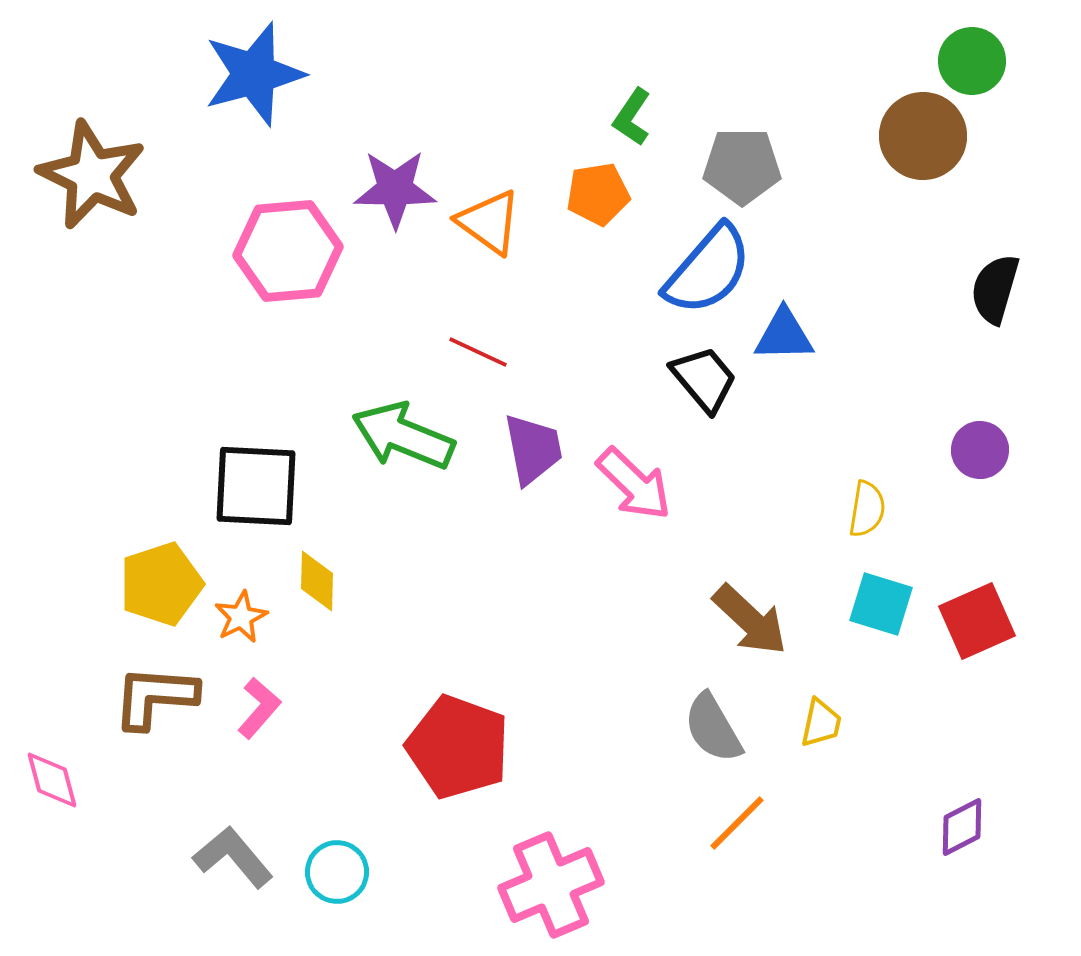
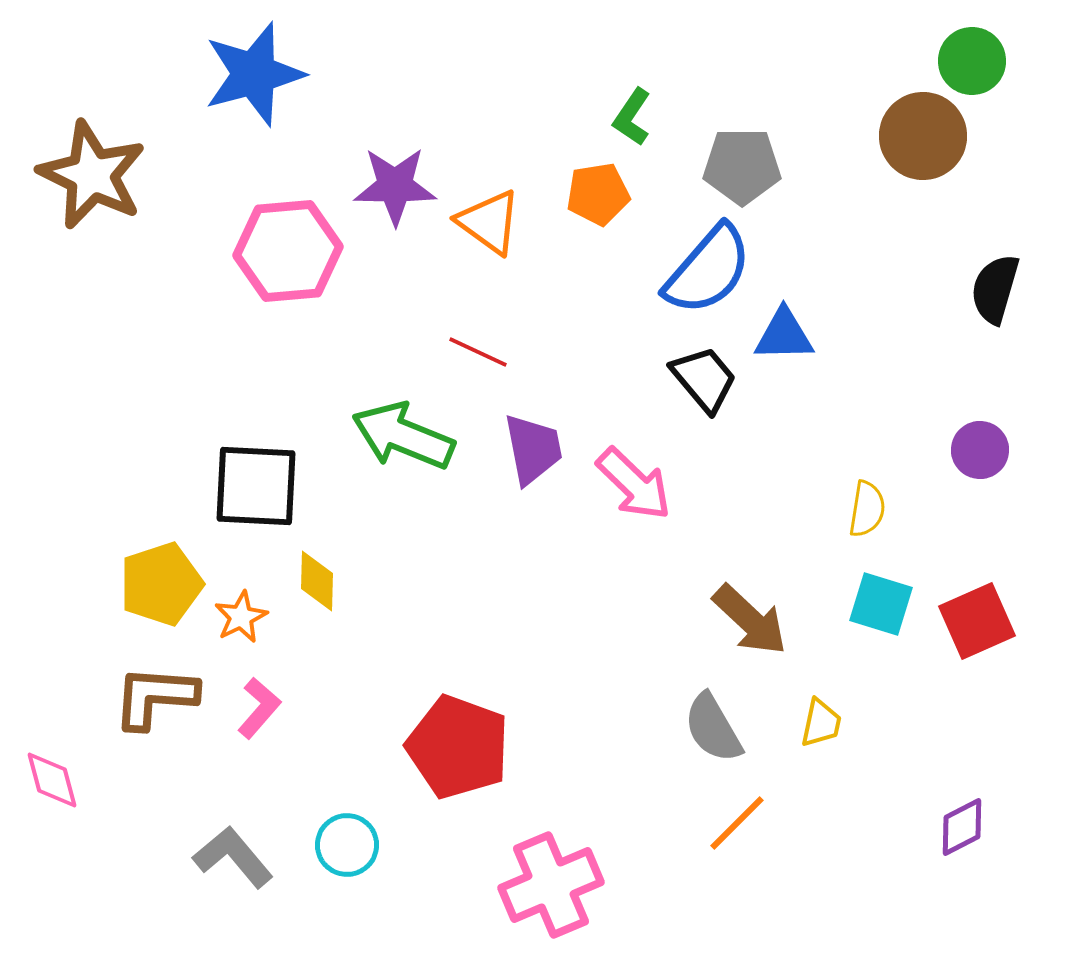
purple star: moved 3 px up
cyan circle: moved 10 px right, 27 px up
